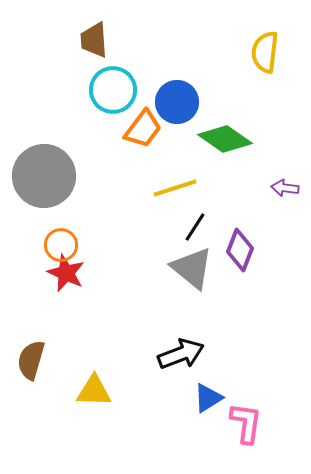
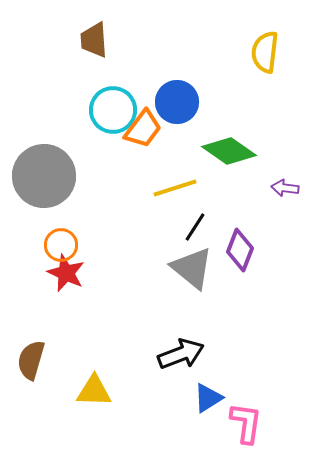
cyan circle: moved 20 px down
green diamond: moved 4 px right, 12 px down
